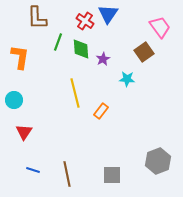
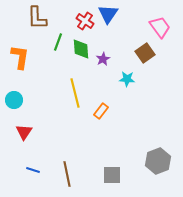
brown square: moved 1 px right, 1 px down
